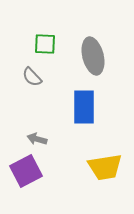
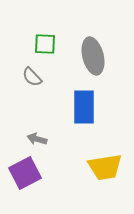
purple square: moved 1 px left, 2 px down
